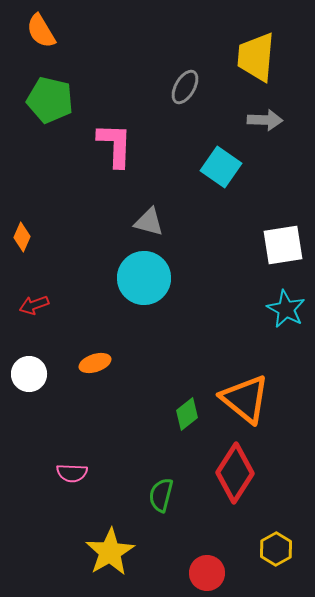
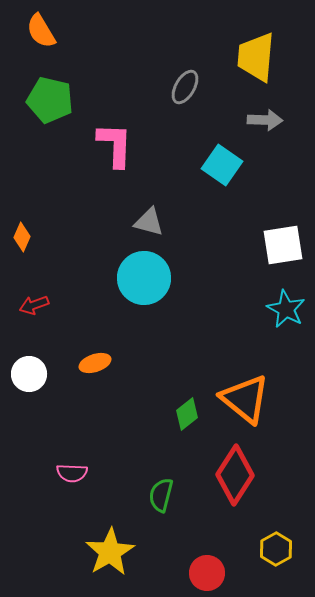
cyan square: moved 1 px right, 2 px up
red diamond: moved 2 px down
